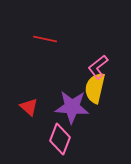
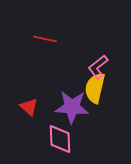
pink diamond: rotated 24 degrees counterclockwise
